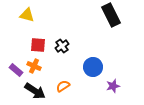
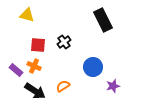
black rectangle: moved 8 px left, 5 px down
black cross: moved 2 px right, 4 px up
